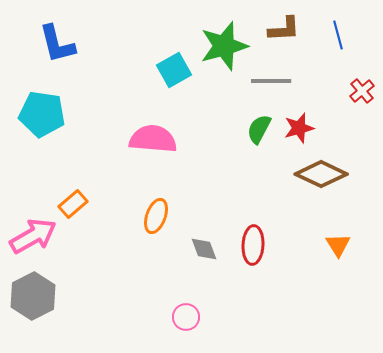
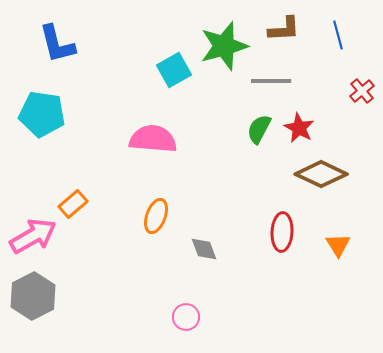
red star: rotated 28 degrees counterclockwise
red ellipse: moved 29 px right, 13 px up
